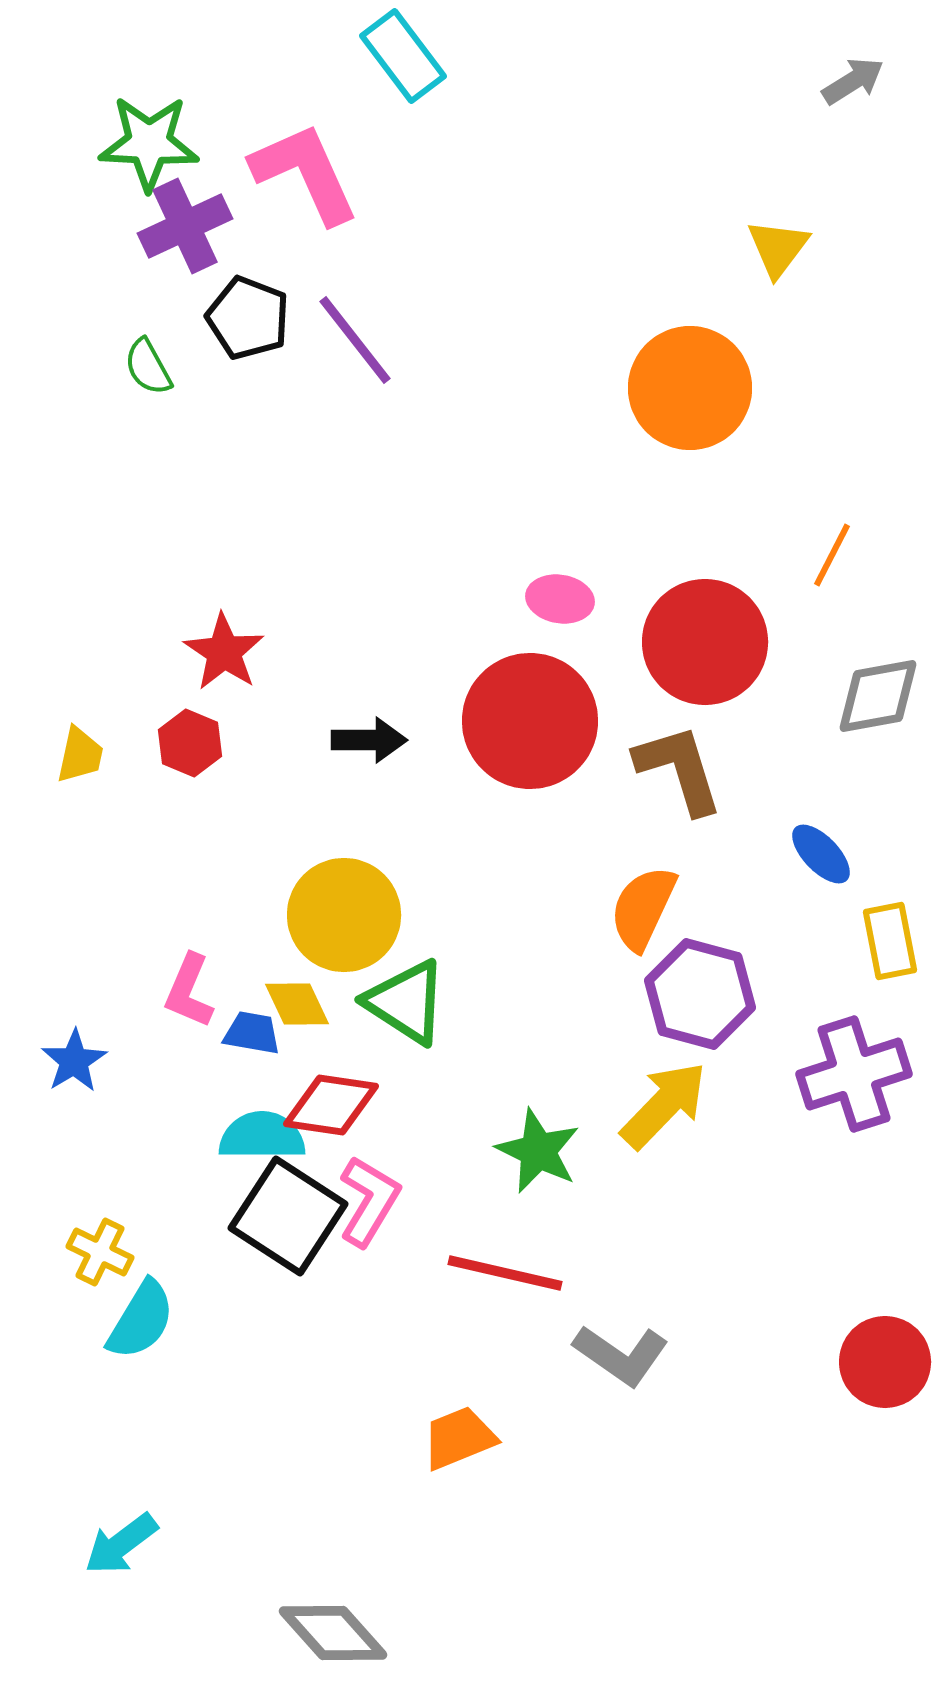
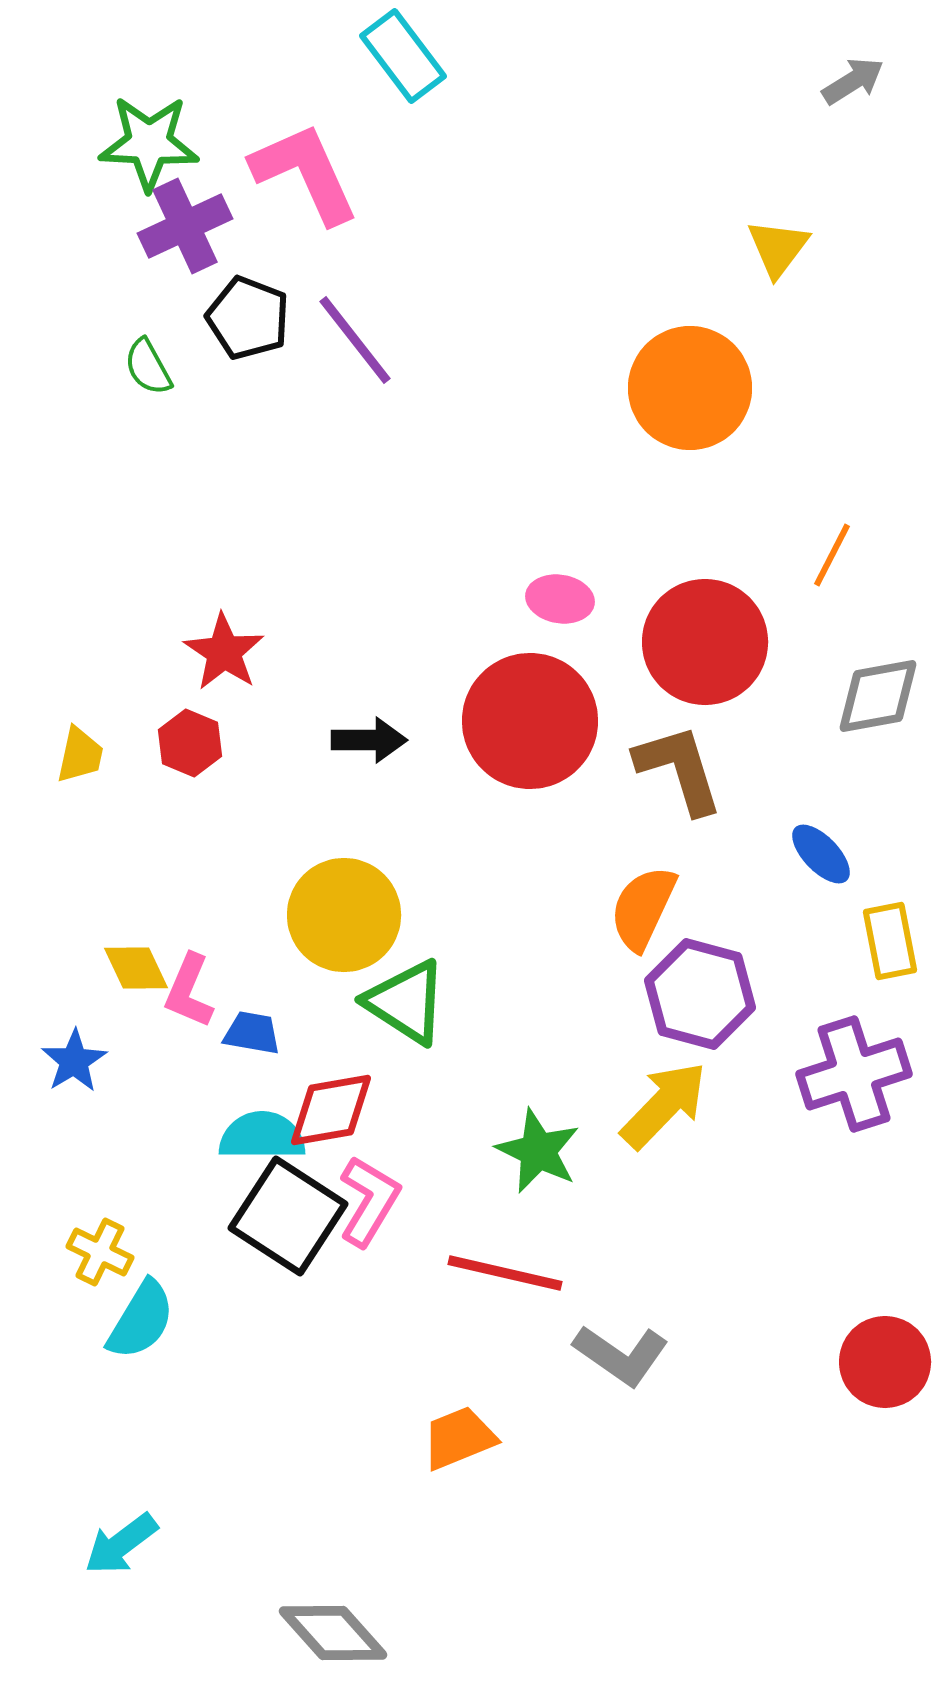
yellow diamond at (297, 1004): moved 161 px left, 36 px up
red diamond at (331, 1105): moved 5 px down; rotated 18 degrees counterclockwise
